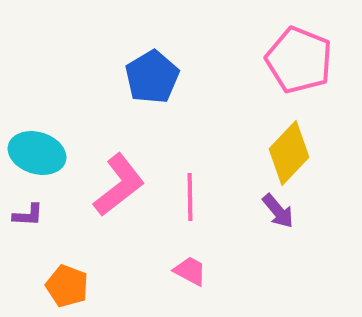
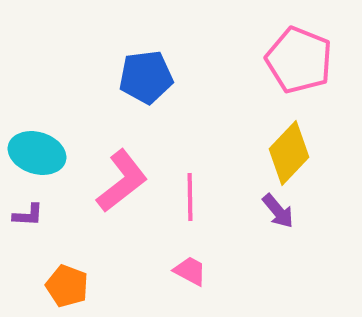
blue pentagon: moved 6 px left; rotated 24 degrees clockwise
pink L-shape: moved 3 px right, 4 px up
